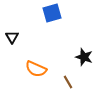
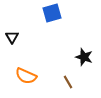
orange semicircle: moved 10 px left, 7 px down
